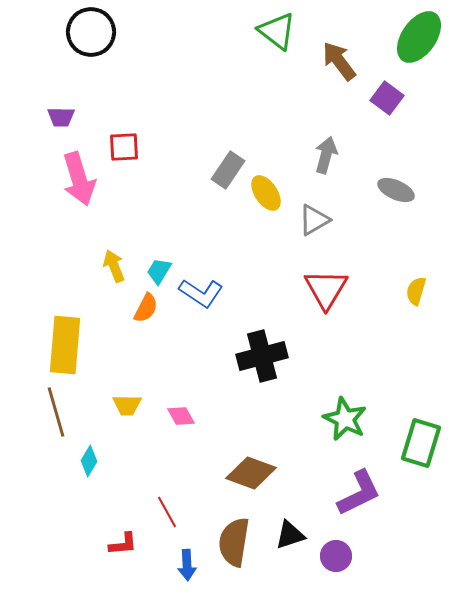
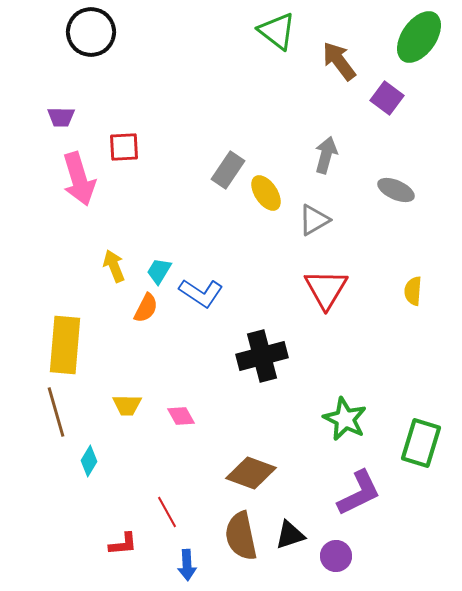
yellow semicircle: moved 3 px left; rotated 12 degrees counterclockwise
brown semicircle: moved 7 px right, 6 px up; rotated 21 degrees counterclockwise
